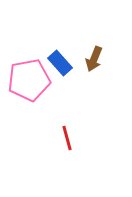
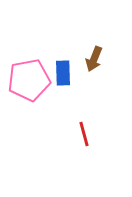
blue rectangle: moved 3 px right, 10 px down; rotated 40 degrees clockwise
red line: moved 17 px right, 4 px up
